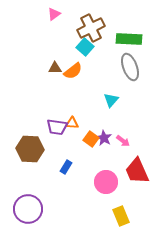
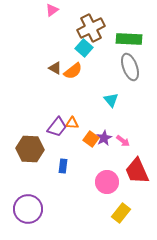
pink triangle: moved 2 px left, 4 px up
cyan square: moved 1 px left, 1 px down
brown triangle: rotated 32 degrees clockwise
cyan triangle: rotated 21 degrees counterclockwise
purple trapezoid: rotated 60 degrees counterclockwise
purple star: rotated 14 degrees clockwise
blue rectangle: moved 3 px left, 1 px up; rotated 24 degrees counterclockwise
pink circle: moved 1 px right
yellow rectangle: moved 3 px up; rotated 60 degrees clockwise
